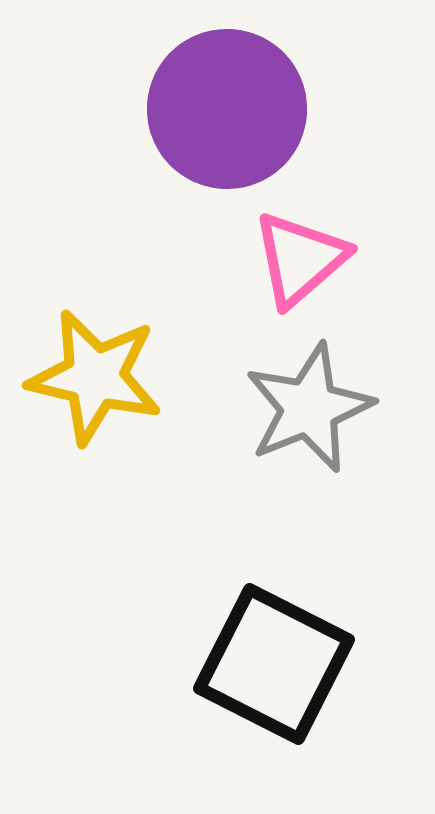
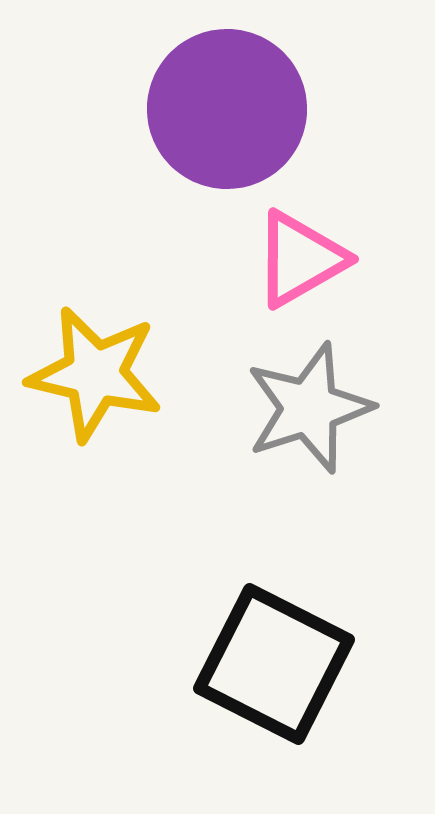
pink triangle: rotated 11 degrees clockwise
yellow star: moved 3 px up
gray star: rotated 4 degrees clockwise
